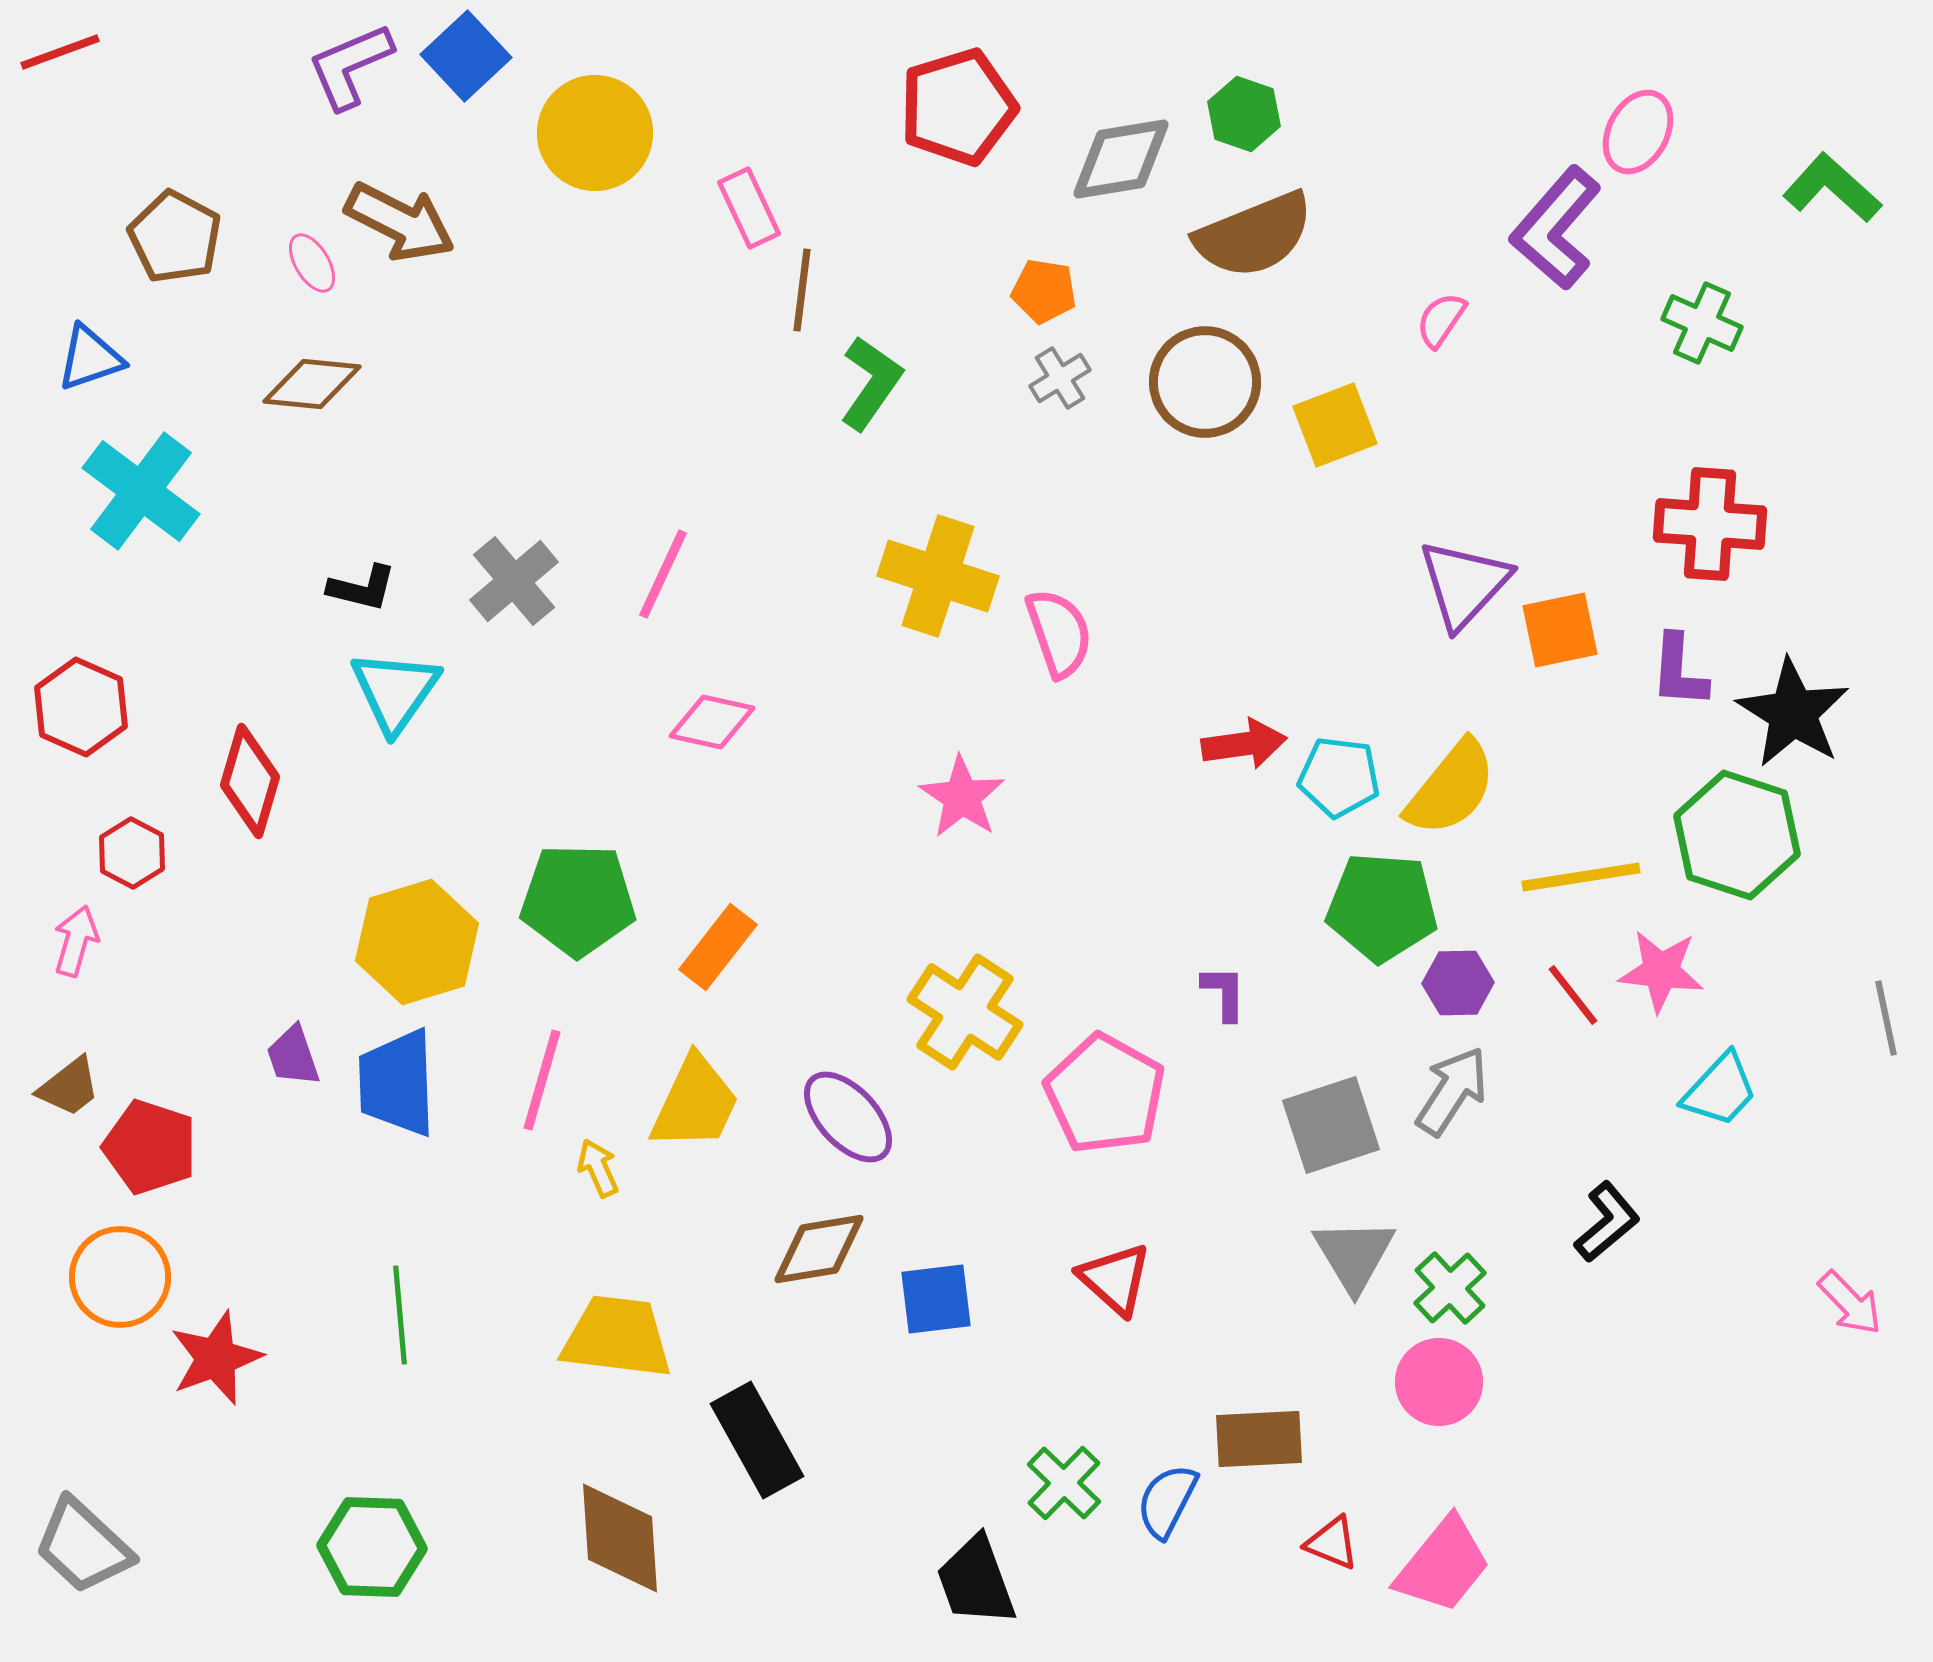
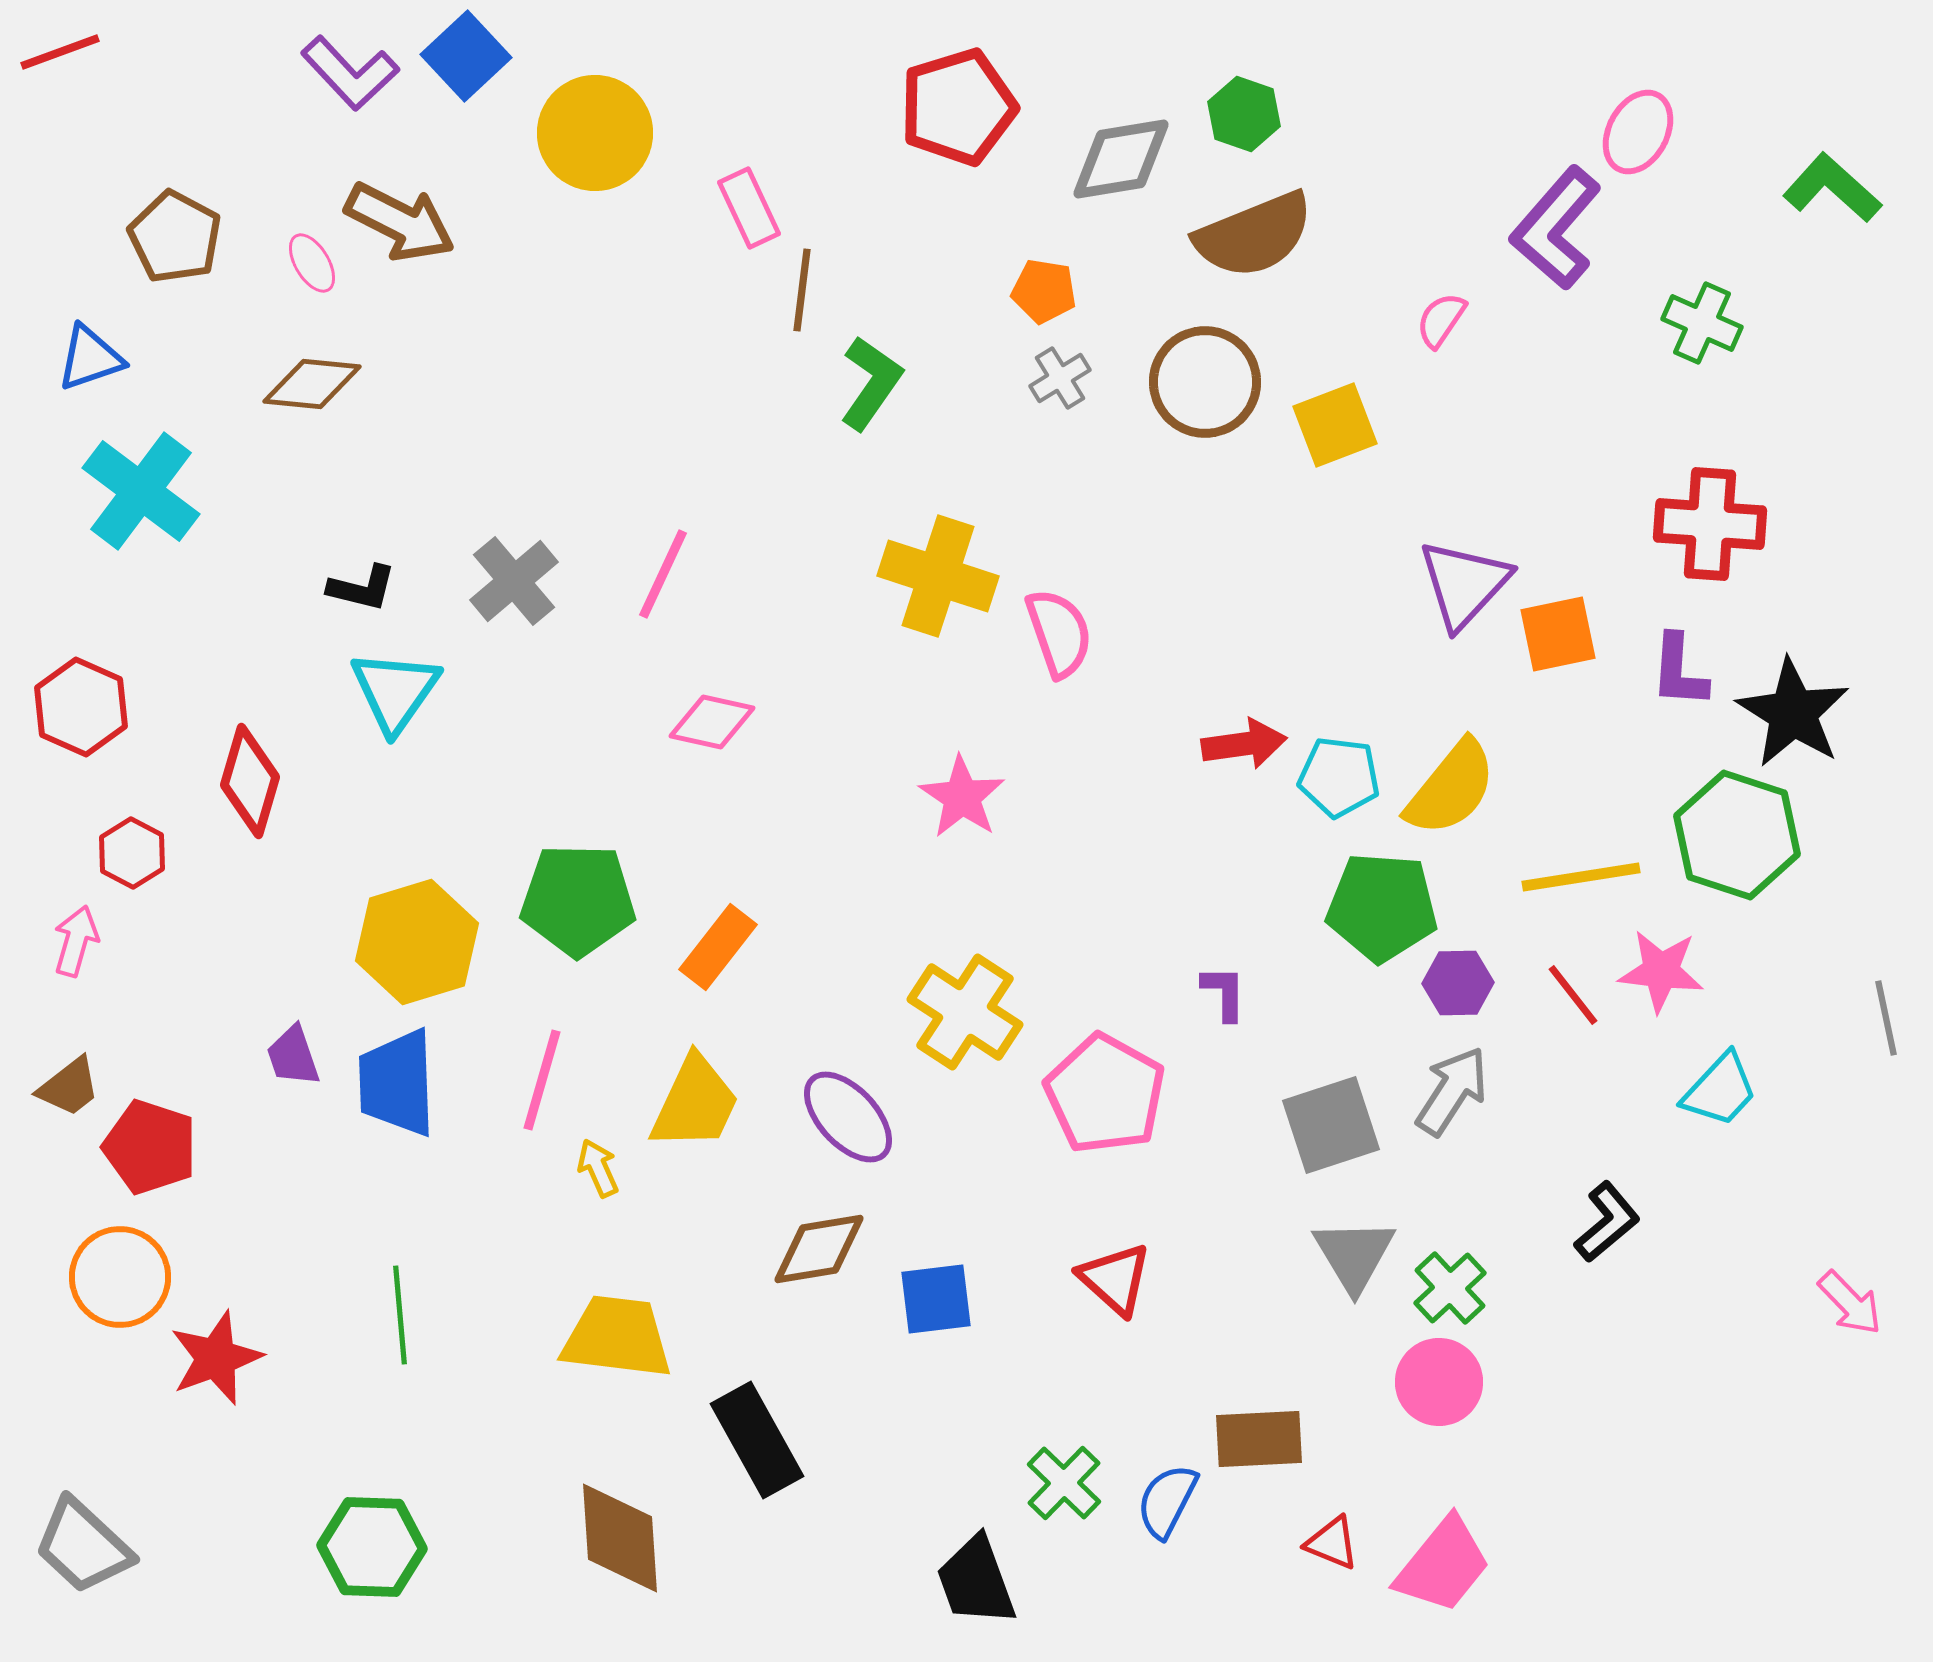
purple L-shape at (350, 66): moved 7 px down; rotated 110 degrees counterclockwise
orange square at (1560, 630): moved 2 px left, 4 px down
